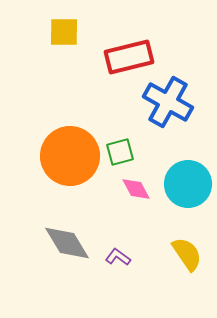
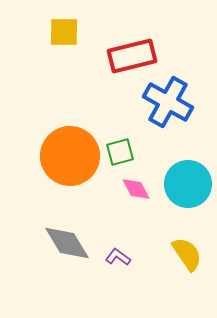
red rectangle: moved 3 px right, 1 px up
